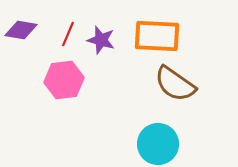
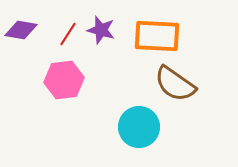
red line: rotated 10 degrees clockwise
purple star: moved 10 px up
cyan circle: moved 19 px left, 17 px up
